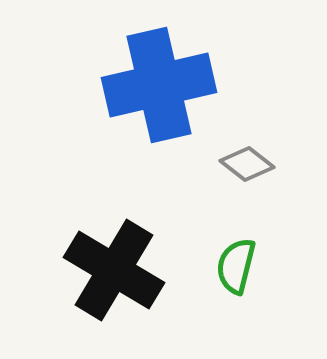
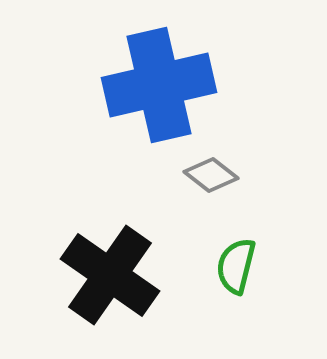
gray diamond: moved 36 px left, 11 px down
black cross: moved 4 px left, 5 px down; rotated 4 degrees clockwise
